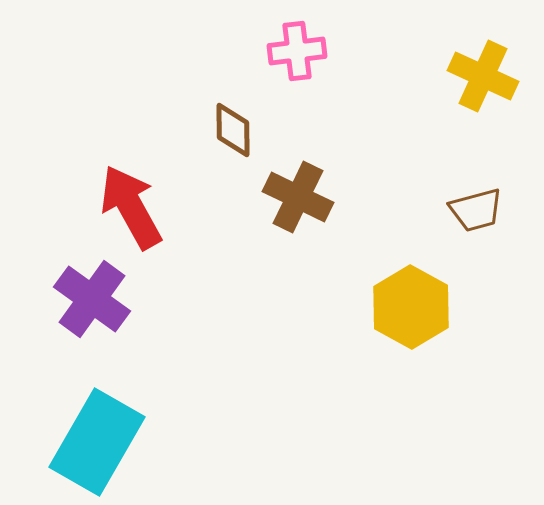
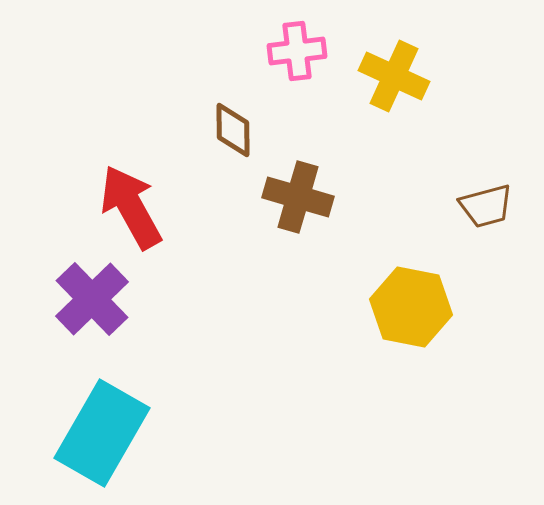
yellow cross: moved 89 px left
brown cross: rotated 10 degrees counterclockwise
brown trapezoid: moved 10 px right, 4 px up
purple cross: rotated 10 degrees clockwise
yellow hexagon: rotated 18 degrees counterclockwise
cyan rectangle: moved 5 px right, 9 px up
